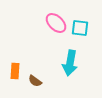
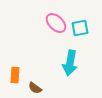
cyan square: rotated 18 degrees counterclockwise
orange rectangle: moved 4 px down
brown semicircle: moved 7 px down
